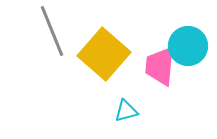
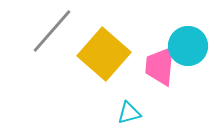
gray line: rotated 63 degrees clockwise
cyan triangle: moved 3 px right, 2 px down
